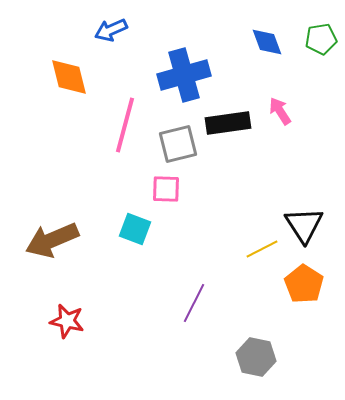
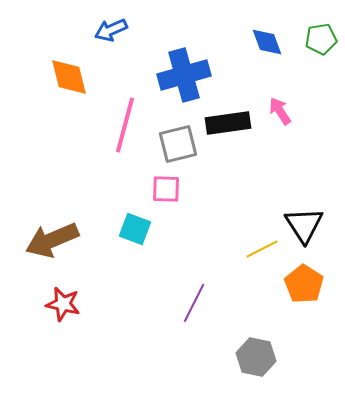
red star: moved 4 px left, 17 px up
